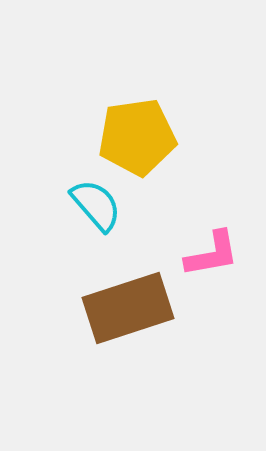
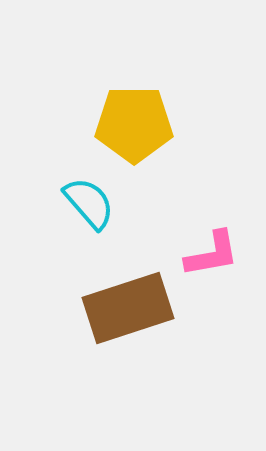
yellow pentagon: moved 3 px left, 13 px up; rotated 8 degrees clockwise
cyan semicircle: moved 7 px left, 2 px up
